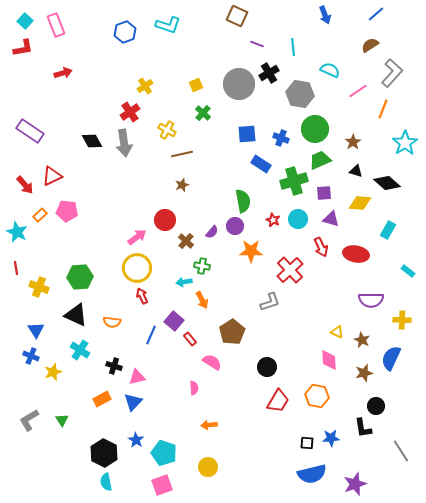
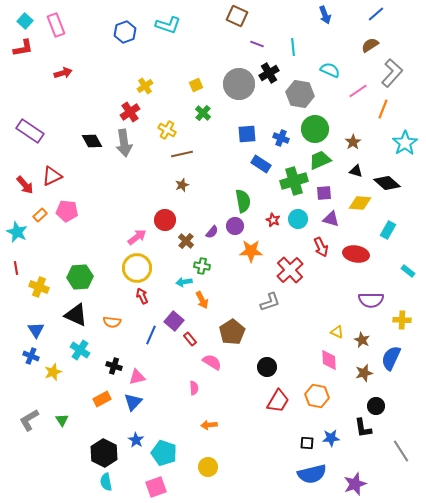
pink square at (162, 485): moved 6 px left, 2 px down
